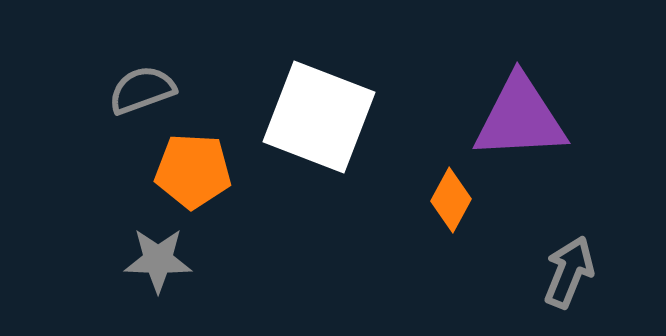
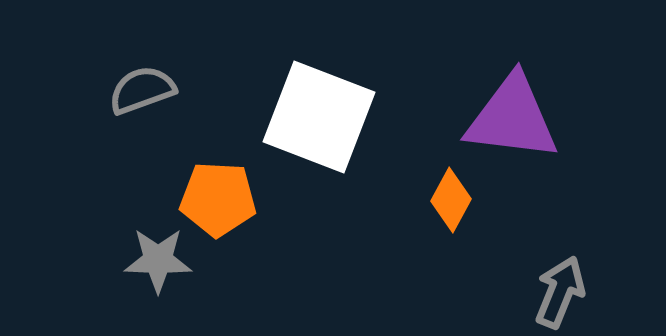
purple triangle: moved 8 px left; rotated 10 degrees clockwise
orange pentagon: moved 25 px right, 28 px down
gray arrow: moved 9 px left, 20 px down
